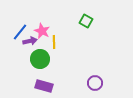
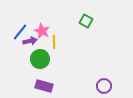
purple circle: moved 9 px right, 3 px down
